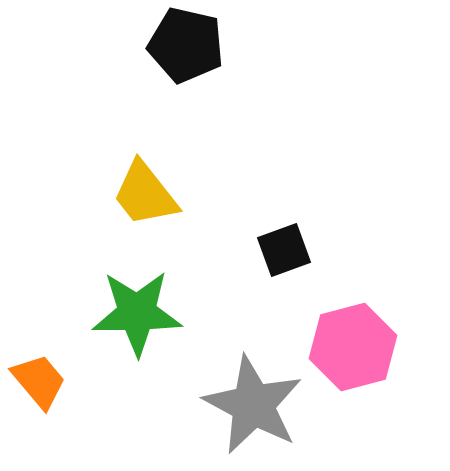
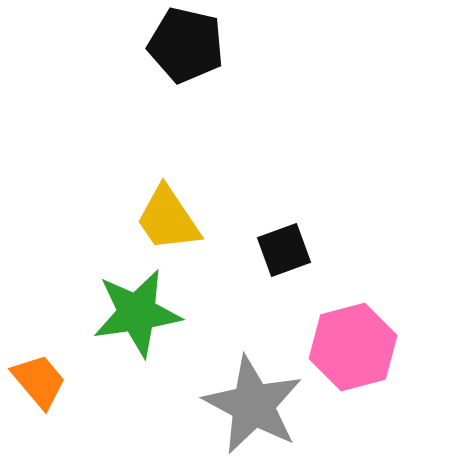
yellow trapezoid: moved 23 px right, 25 px down; rotated 4 degrees clockwise
green star: rotated 8 degrees counterclockwise
